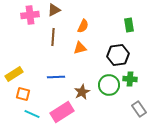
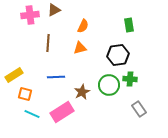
brown line: moved 5 px left, 6 px down
yellow rectangle: moved 1 px down
orange square: moved 2 px right
